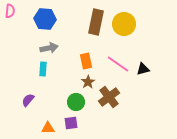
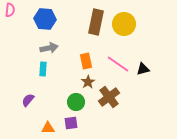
pink semicircle: moved 1 px up
